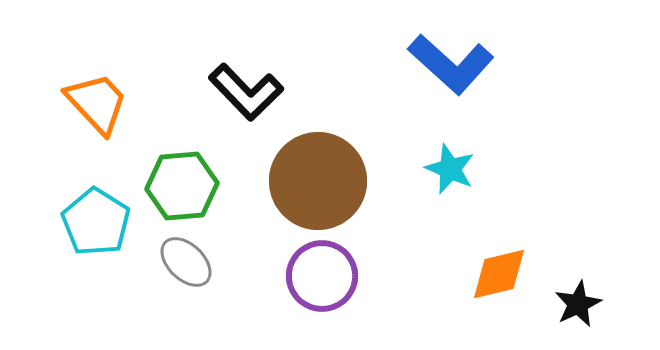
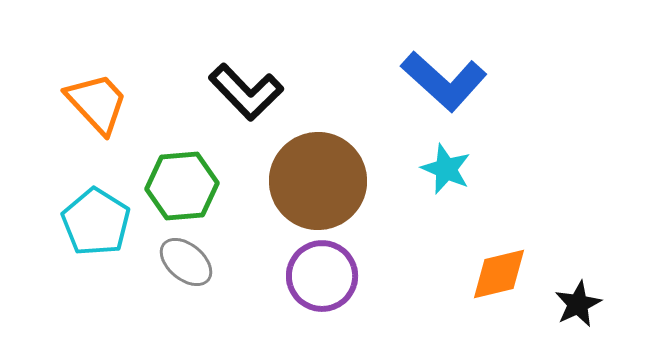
blue L-shape: moved 7 px left, 17 px down
cyan star: moved 4 px left
gray ellipse: rotated 4 degrees counterclockwise
